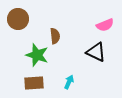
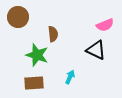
brown circle: moved 2 px up
brown semicircle: moved 2 px left, 2 px up
black triangle: moved 2 px up
cyan arrow: moved 1 px right, 5 px up
